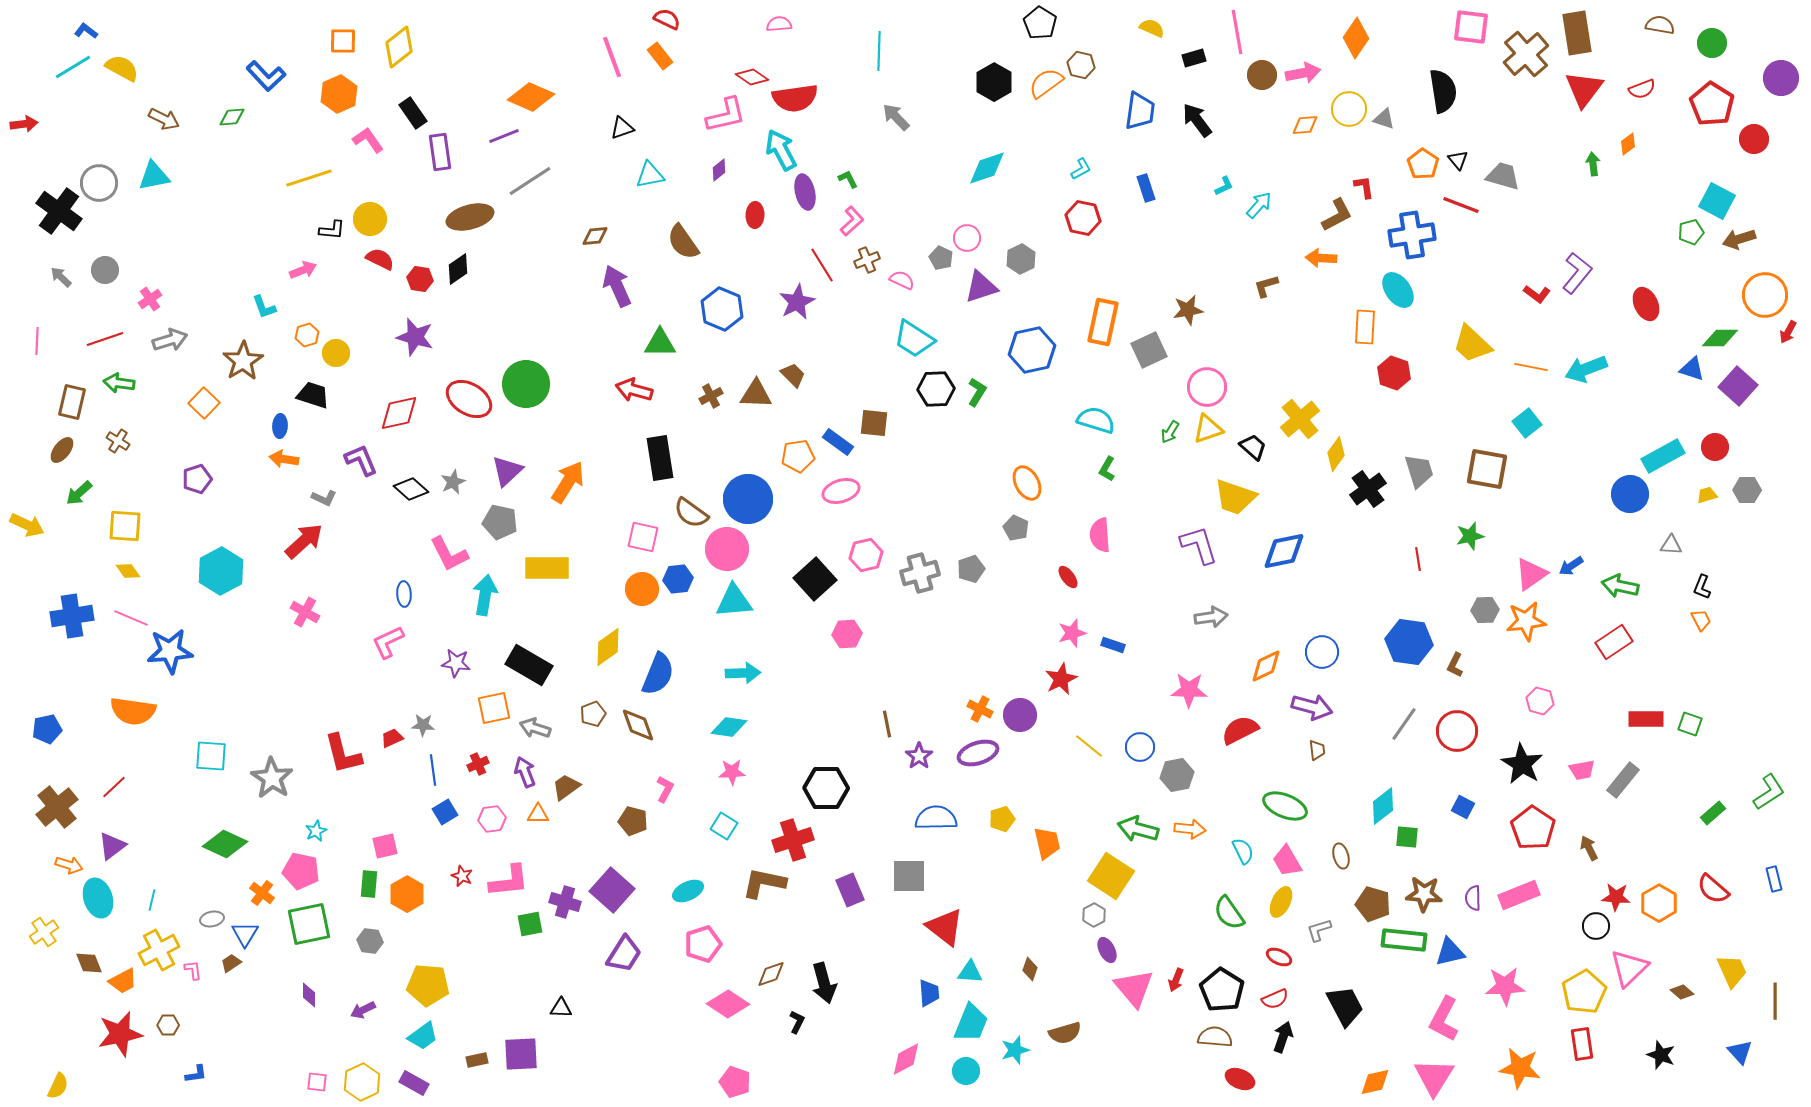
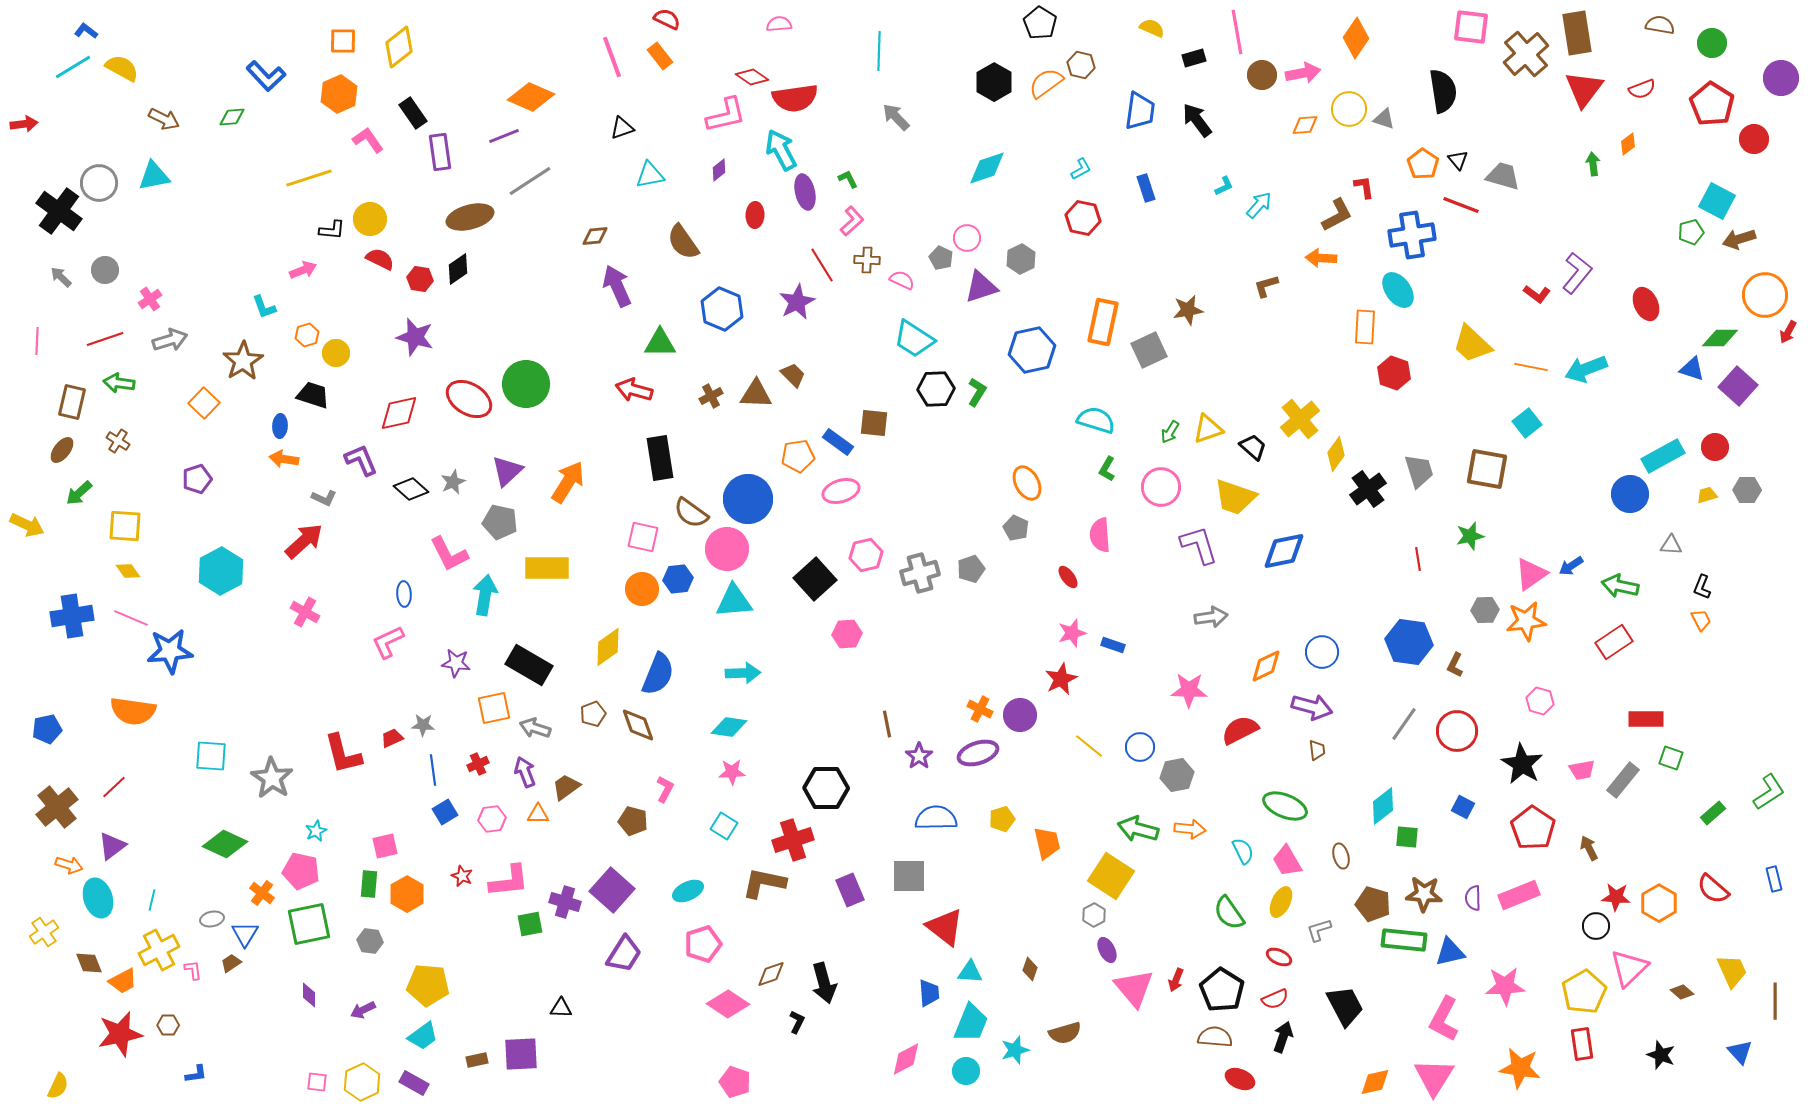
brown cross at (867, 260): rotated 25 degrees clockwise
pink circle at (1207, 387): moved 46 px left, 100 px down
green square at (1690, 724): moved 19 px left, 34 px down
